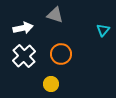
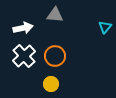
gray triangle: rotated 12 degrees counterclockwise
cyan triangle: moved 2 px right, 3 px up
orange circle: moved 6 px left, 2 px down
